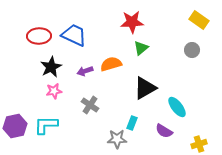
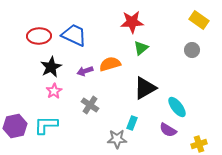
orange semicircle: moved 1 px left
pink star: rotated 21 degrees counterclockwise
purple semicircle: moved 4 px right, 1 px up
